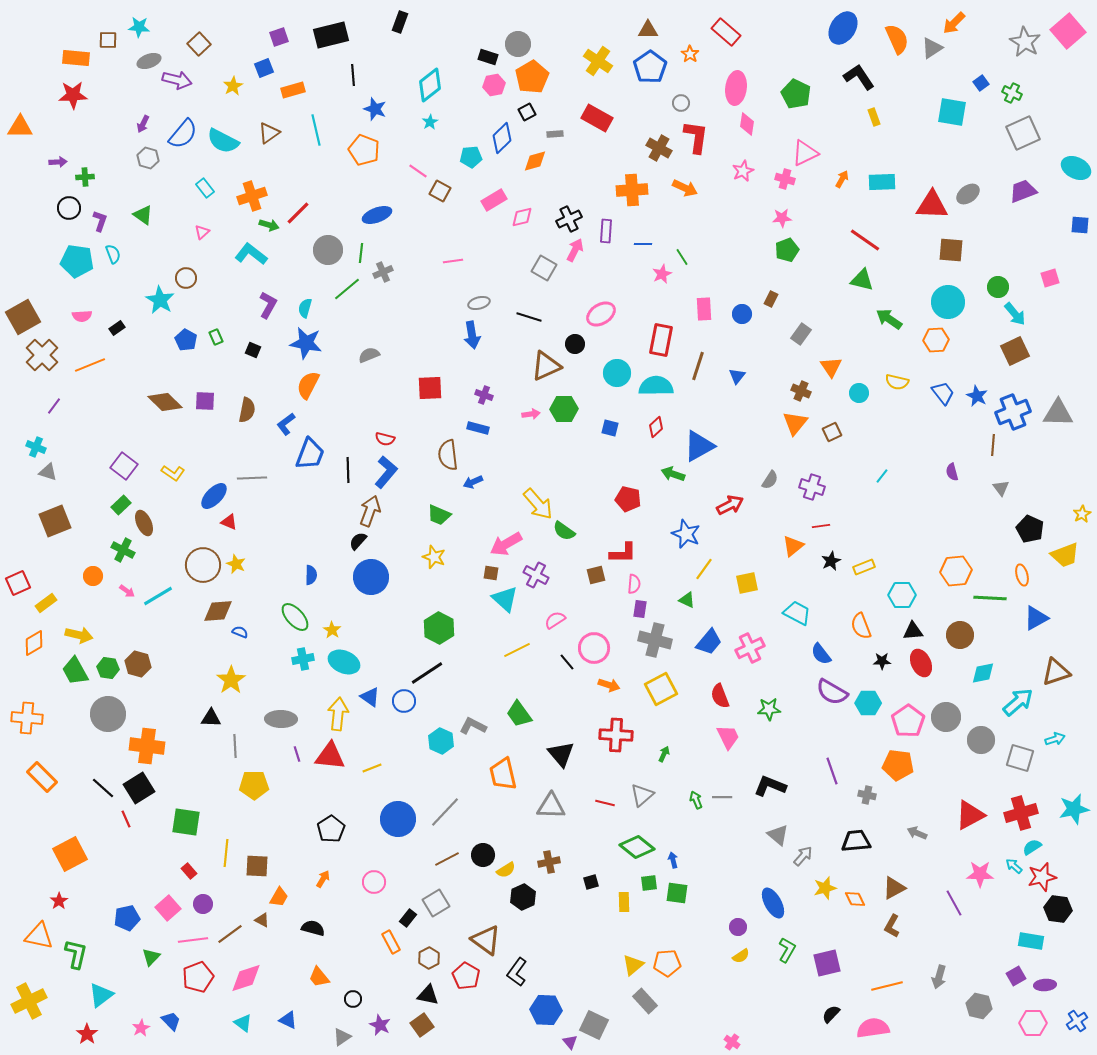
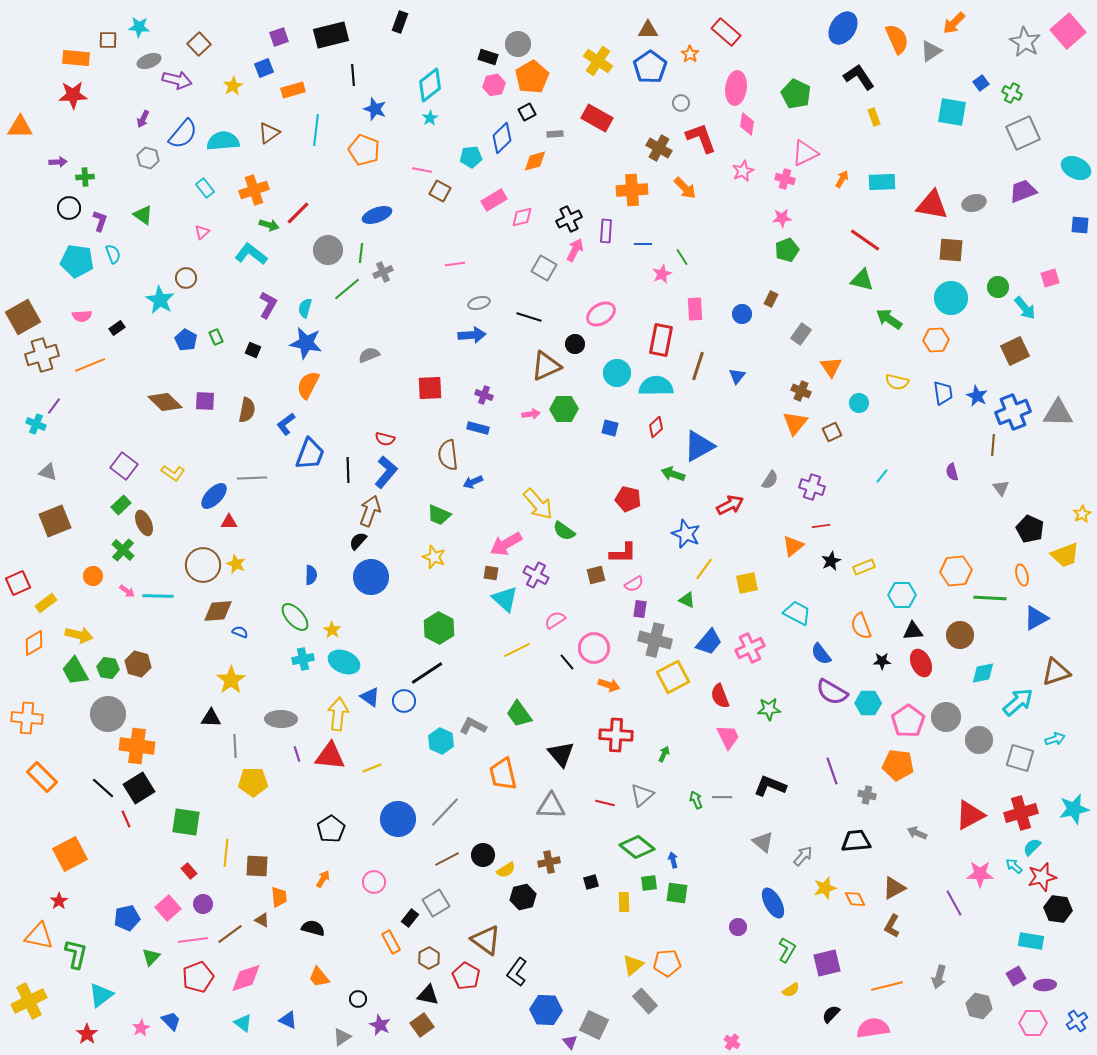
gray triangle at (932, 48): moved 1 px left, 3 px down
cyan star at (430, 122): moved 4 px up
purple arrow at (143, 124): moved 5 px up
cyan line at (316, 130): rotated 20 degrees clockwise
red L-shape at (696, 137): moved 5 px right, 1 px down; rotated 28 degrees counterclockwise
cyan semicircle at (223, 141): rotated 148 degrees clockwise
pink line at (418, 171): moved 4 px right, 1 px up; rotated 24 degrees counterclockwise
orange arrow at (685, 188): rotated 20 degrees clockwise
gray ellipse at (968, 194): moved 6 px right, 9 px down; rotated 20 degrees clockwise
orange cross at (252, 196): moved 2 px right, 6 px up
red triangle at (932, 205): rotated 8 degrees clockwise
pink line at (453, 261): moved 2 px right, 3 px down
cyan circle at (948, 302): moved 3 px right, 4 px up
pink rectangle at (704, 309): moved 9 px left
cyan arrow at (1015, 314): moved 10 px right, 6 px up
blue arrow at (472, 335): rotated 84 degrees counterclockwise
brown cross at (42, 355): rotated 28 degrees clockwise
cyan circle at (859, 393): moved 10 px down
blue trapezoid at (943, 393): rotated 30 degrees clockwise
cyan cross at (36, 447): moved 23 px up
red triangle at (229, 522): rotated 24 degrees counterclockwise
green cross at (123, 550): rotated 15 degrees clockwise
pink semicircle at (634, 584): rotated 54 degrees clockwise
cyan line at (158, 596): rotated 32 degrees clockwise
yellow square at (661, 689): moved 12 px right, 12 px up
gray circle at (981, 740): moved 2 px left
orange cross at (147, 746): moved 10 px left
yellow pentagon at (254, 785): moved 1 px left, 3 px up
gray triangle at (778, 835): moved 15 px left, 7 px down
cyan semicircle at (1032, 847): rotated 12 degrees counterclockwise
orange trapezoid at (279, 897): rotated 35 degrees counterclockwise
black hexagon at (523, 897): rotated 10 degrees clockwise
black rectangle at (408, 918): moved 2 px right
yellow semicircle at (741, 956): moved 50 px right, 34 px down
black circle at (353, 999): moved 5 px right
